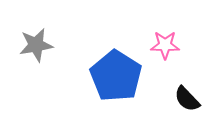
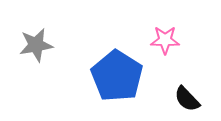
pink star: moved 5 px up
blue pentagon: moved 1 px right
